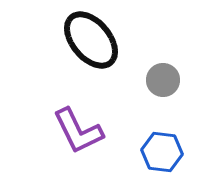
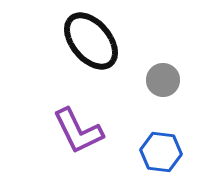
black ellipse: moved 1 px down
blue hexagon: moved 1 px left
